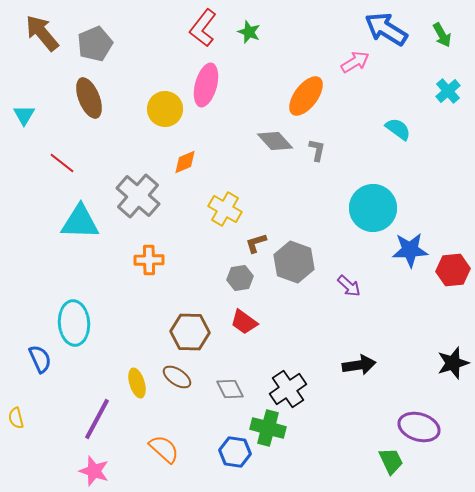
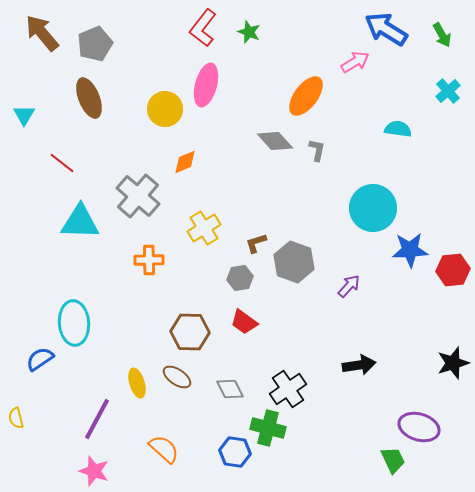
cyan semicircle at (398, 129): rotated 28 degrees counterclockwise
yellow cross at (225, 209): moved 21 px left, 19 px down; rotated 28 degrees clockwise
purple arrow at (349, 286): rotated 90 degrees counterclockwise
blue semicircle at (40, 359): rotated 100 degrees counterclockwise
green trapezoid at (391, 461): moved 2 px right, 1 px up
